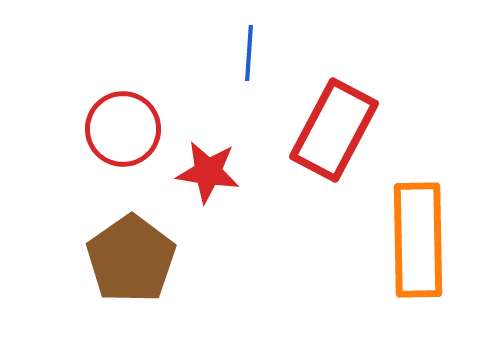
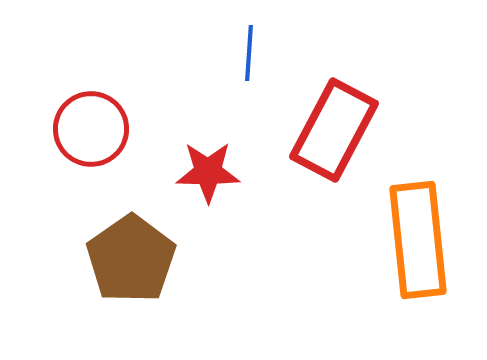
red circle: moved 32 px left
red star: rotated 8 degrees counterclockwise
orange rectangle: rotated 5 degrees counterclockwise
